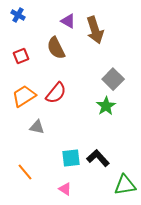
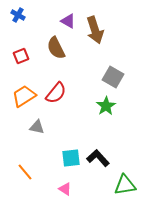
gray square: moved 2 px up; rotated 15 degrees counterclockwise
